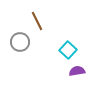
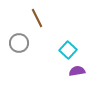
brown line: moved 3 px up
gray circle: moved 1 px left, 1 px down
